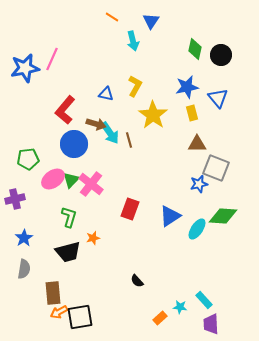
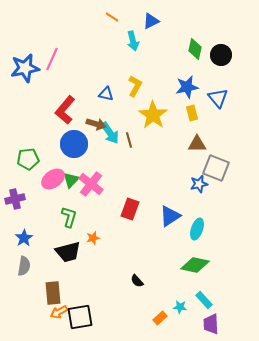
blue triangle at (151, 21): rotated 30 degrees clockwise
green diamond at (223, 216): moved 28 px left, 49 px down; rotated 8 degrees clockwise
cyan ellipse at (197, 229): rotated 15 degrees counterclockwise
gray semicircle at (24, 269): moved 3 px up
